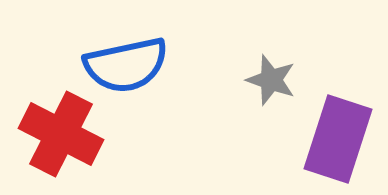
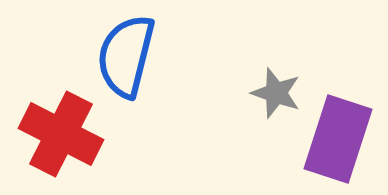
blue semicircle: moved 9 px up; rotated 116 degrees clockwise
gray star: moved 5 px right, 13 px down
